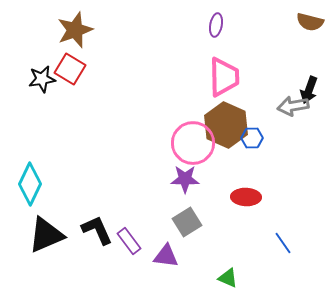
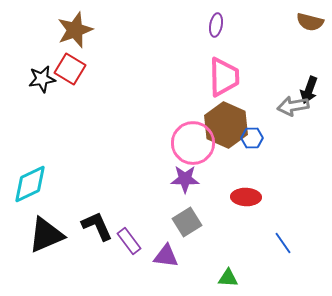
cyan diamond: rotated 39 degrees clockwise
black L-shape: moved 4 px up
green triangle: rotated 20 degrees counterclockwise
